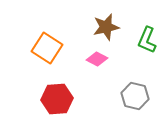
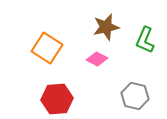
green L-shape: moved 2 px left
